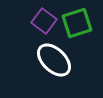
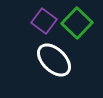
green square: rotated 28 degrees counterclockwise
